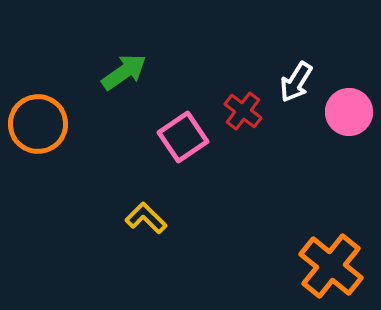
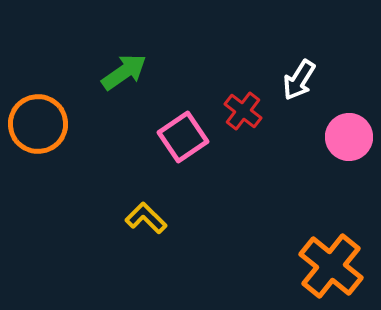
white arrow: moved 3 px right, 2 px up
pink circle: moved 25 px down
